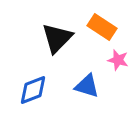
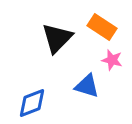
pink star: moved 6 px left
blue diamond: moved 1 px left, 13 px down
